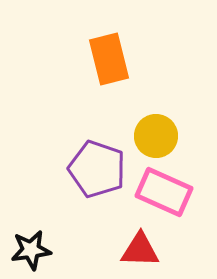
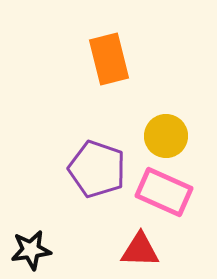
yellow circle: moved 10 px right
